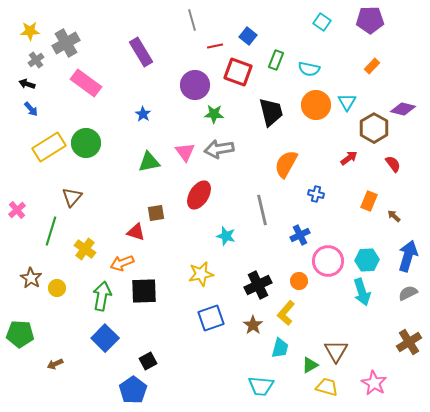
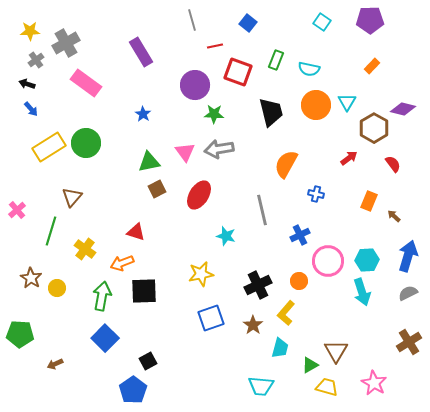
blue square at (248, 36): moved 13 px up
brown square at (156, 213): moved 1 px right, 24 px up; rotated 18 degrees counterclockwise
